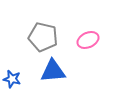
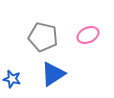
pink ellipse: moved 5 px up
blue triangle: moved 3 px down; rotated 28 degrees counterclockwise
